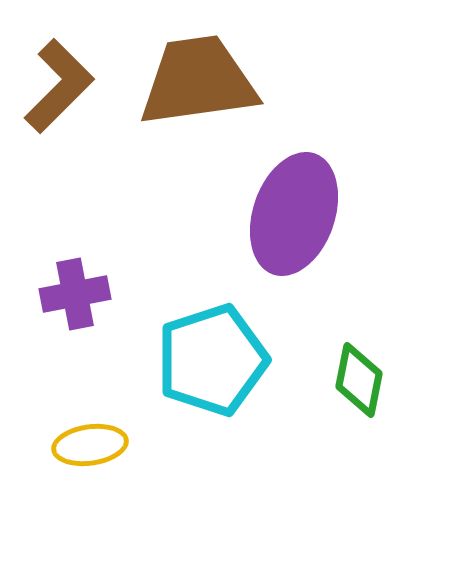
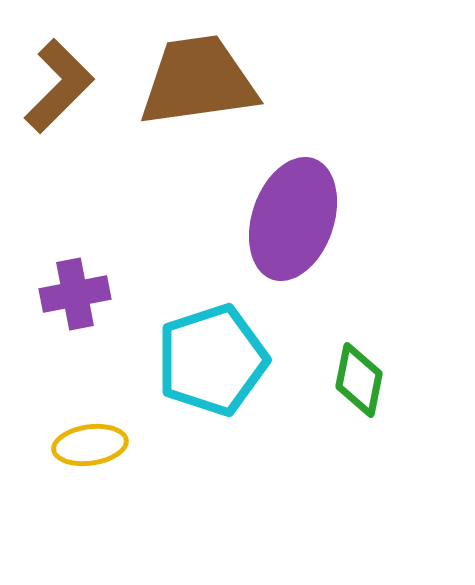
purple ellipse: moved 1 px left, 5 px down
